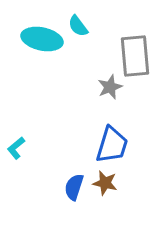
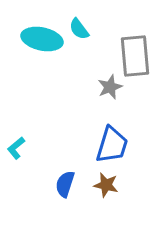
cyan semicircle: moved 1 px right, 3 px down
brown star: moved 1 px right, 2 px down
blue semicircle: moved 9 px left, 3 px up
